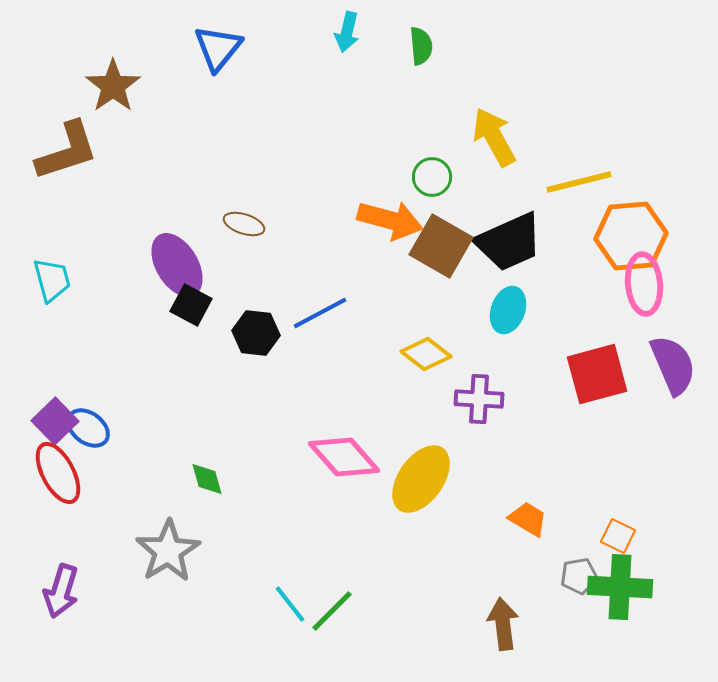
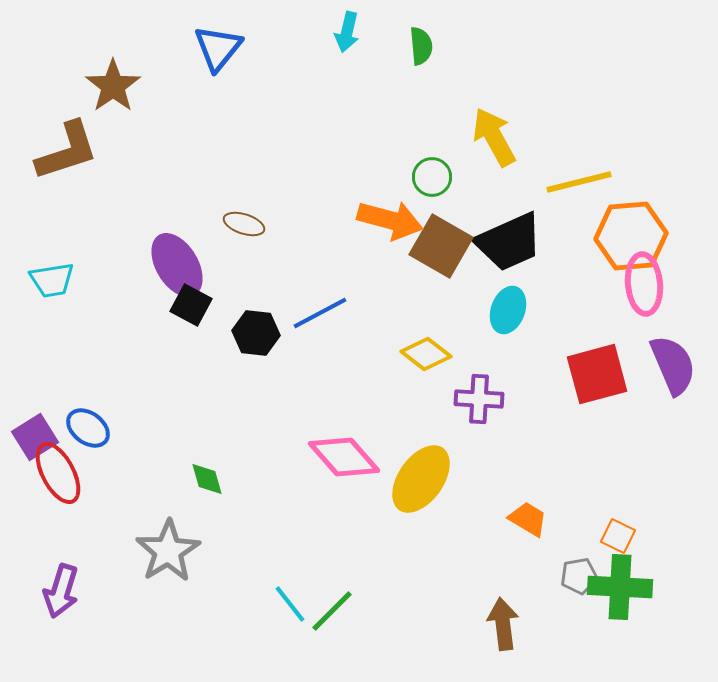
cyan trapezoid: rotated 96 degrees clockwise
purple square: moved 20 px left, 16 px down; rotated 12 degrees clockwise
